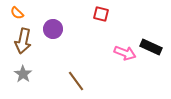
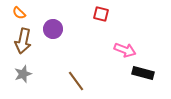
orange semicircle: moved 2 px right
black rectangle: moved 8 px left, 26 px down; rotated 10 degrees counterclockwise
pink arrow: moved 3 px up
gray star: rotated 18 degrees clockwise
